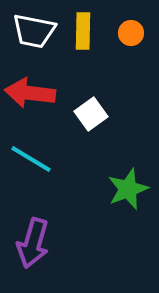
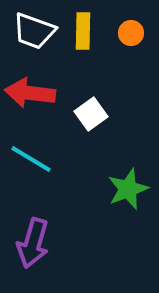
white trapezoid: rotated 9 degrees clockwise
